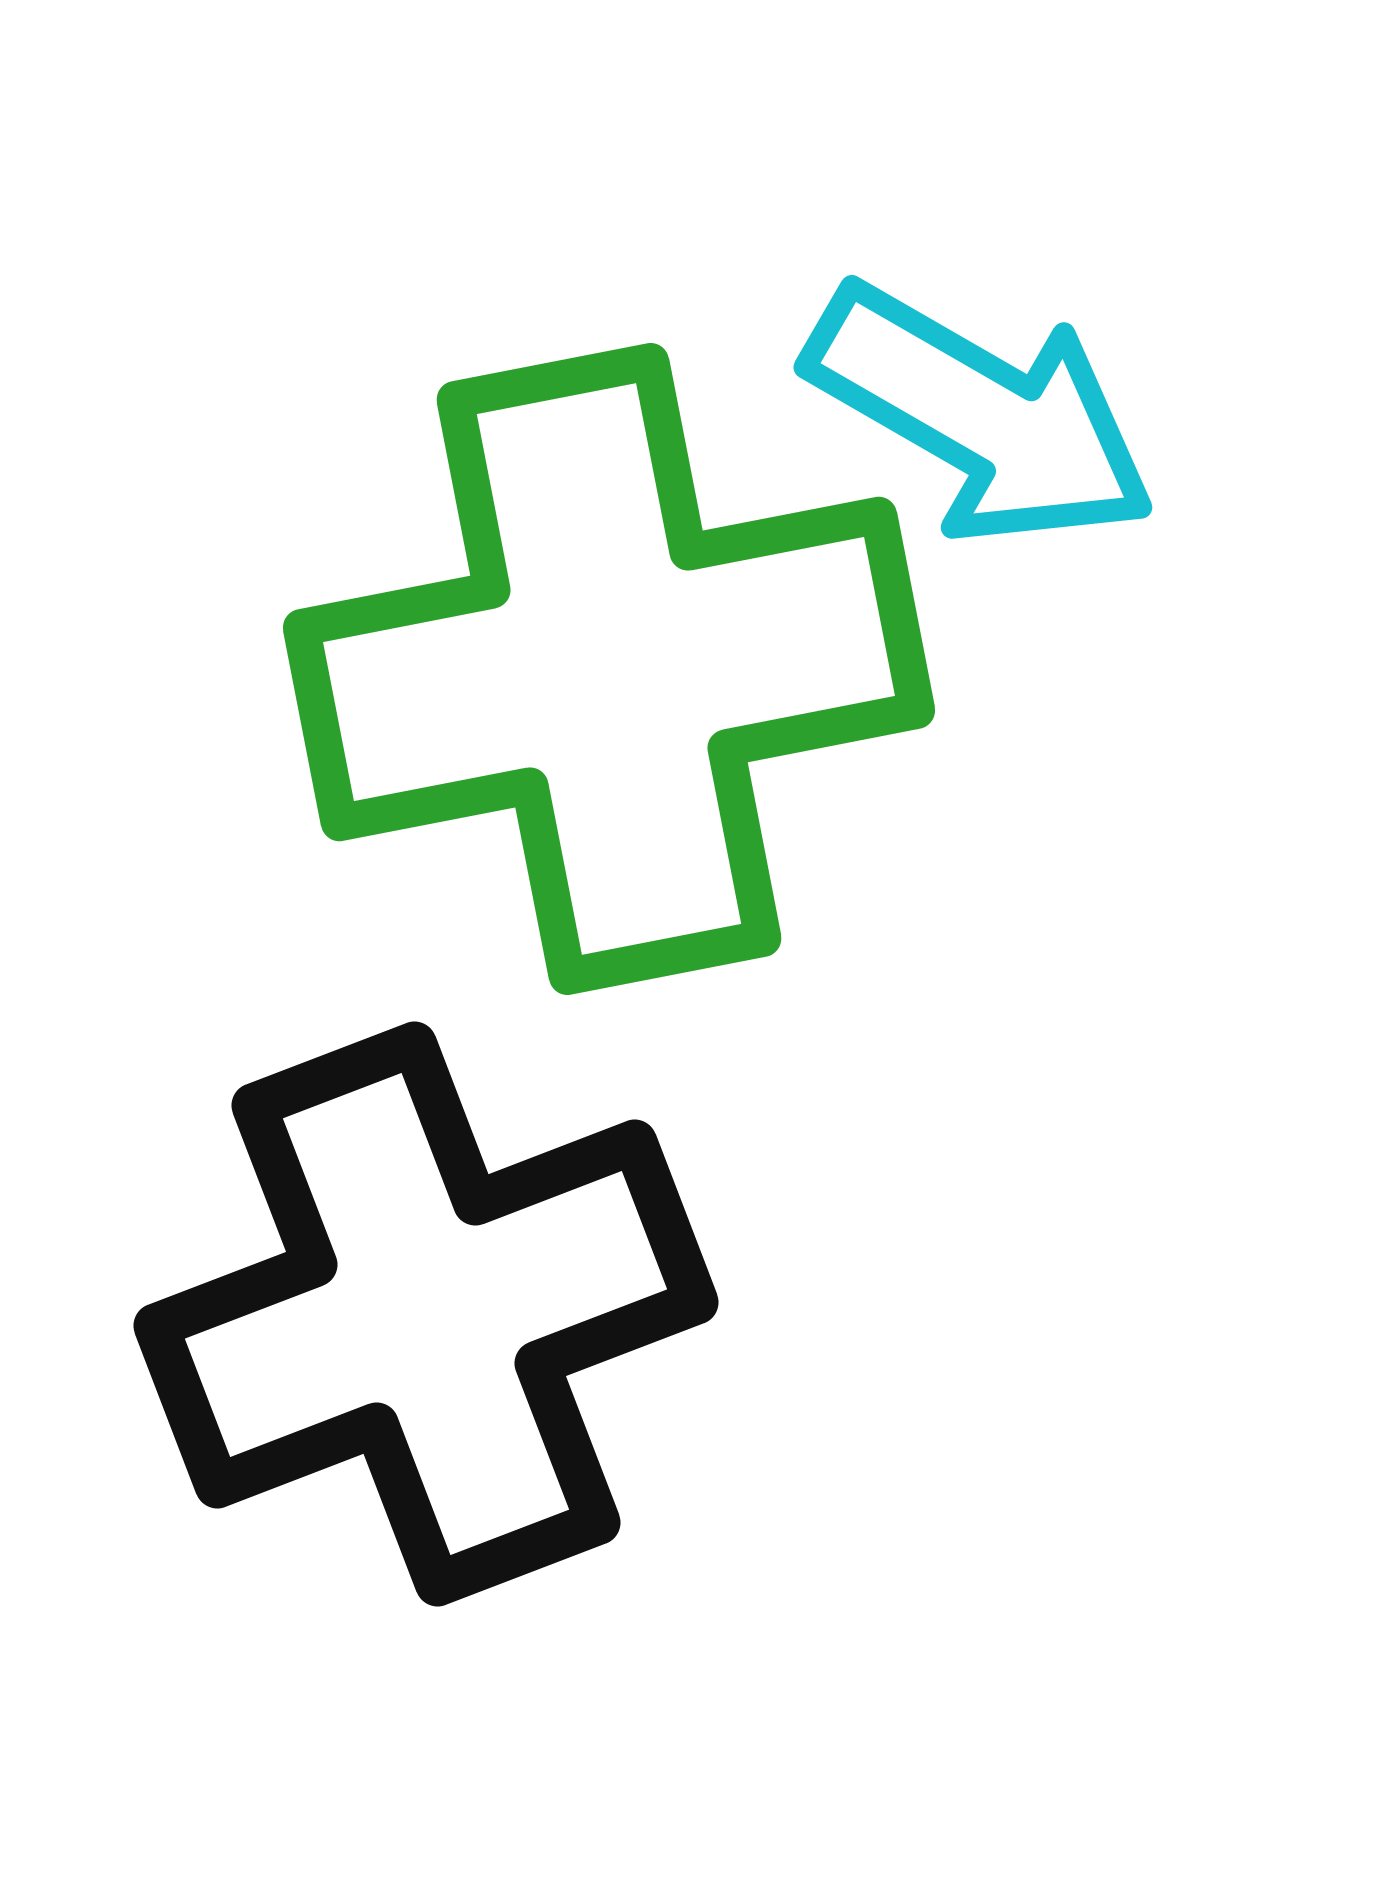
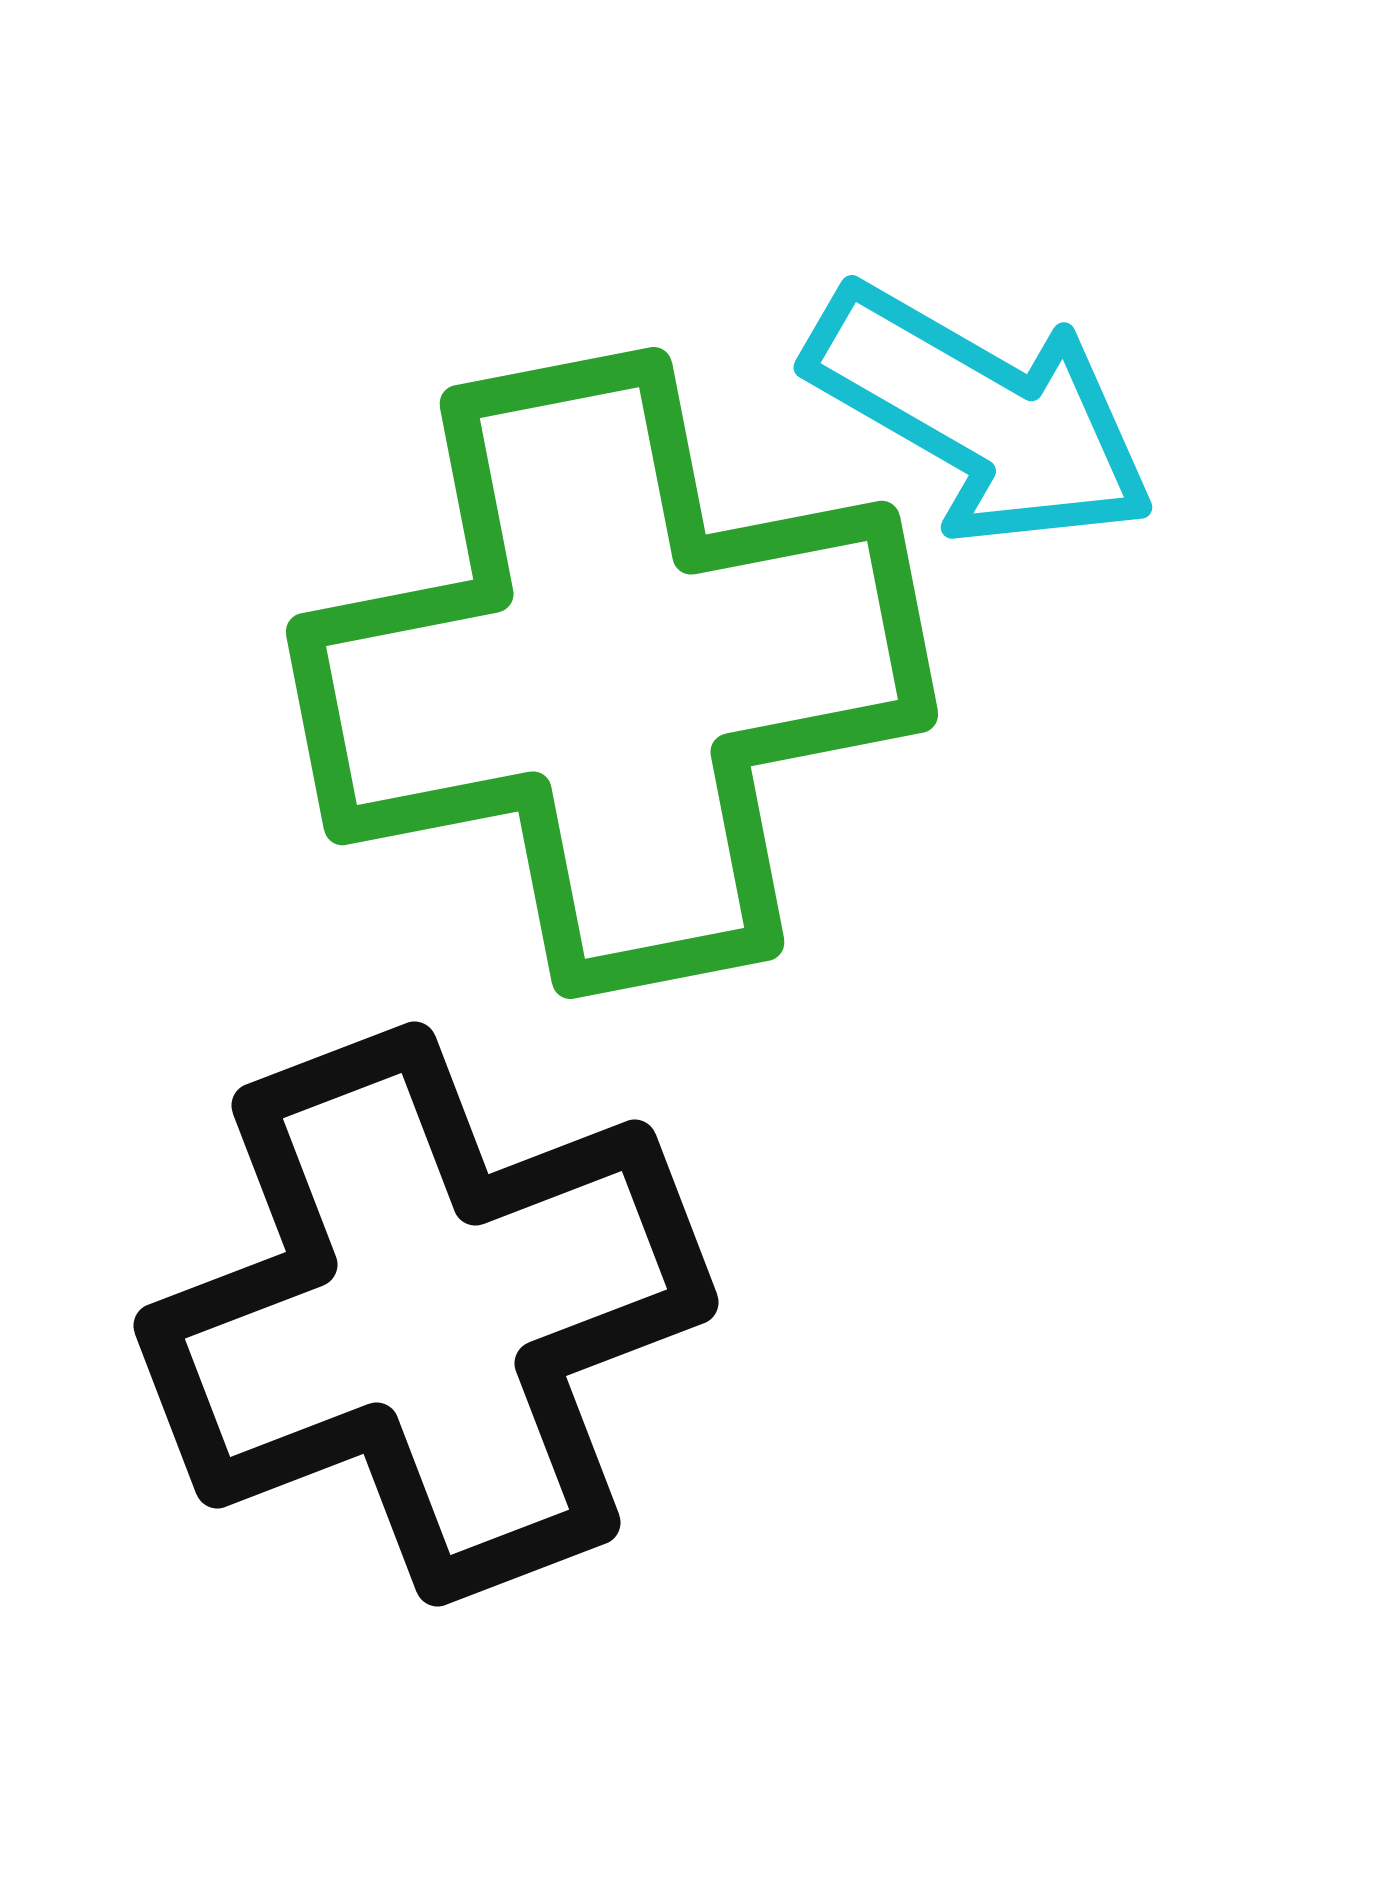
green cross: moved 3 px right, 4 px down
